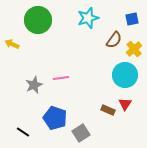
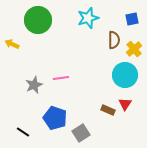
brown semicircle: rotated 36 degrees counterclockwise
